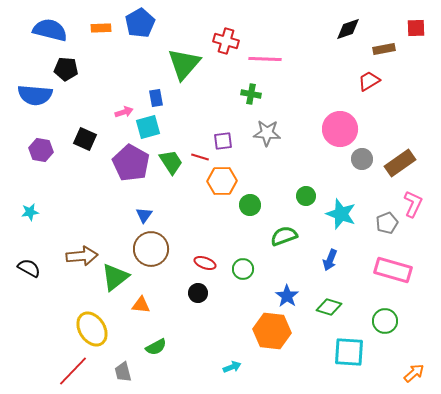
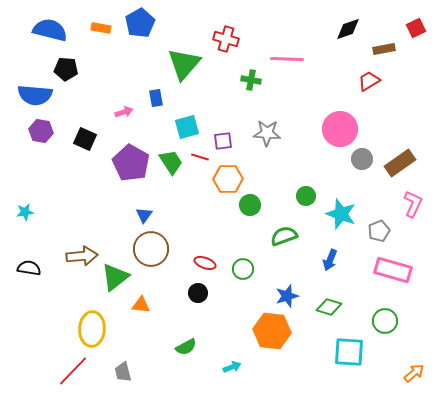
orange rectangle at (101, 28): rotated 12 degrees clockwise
red square at (416, 28): rotated 24 degrees counterclockwise
red cross at (226, 41): moved 2 px up
pink line at (265, 59): moved 22 px right
green cross at (251, 94): moved 14 px up
cyan square at (148, 127): moved 39 px right
purple hexagon at (41, 150): moved 19 px up
orange hexagon at (222, 181): moved 6 px right, 2 px up
cyan star at (30, 212): moved 5 px left
gray pentagon at (387, 223): moved 8 px left, 8 px down
black semicircle at (29, 268): rotated 20 degrees counterclockwise
blue star at (287, 296): rotated 20 degrees clockwise
yellow ellipse at (92, 329): rotated 36 degrees clockwise
green semicircle at (156, 347): moved 30 px right
